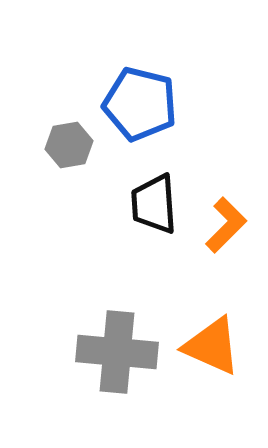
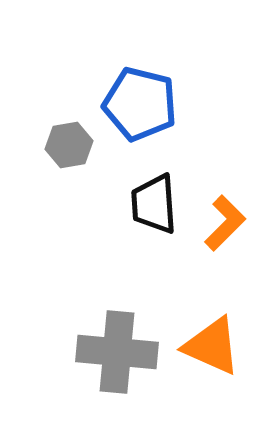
orange L-shape: moved 1 px left, 2 px up
